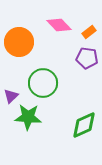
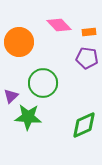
orange rectangle: rotated 32 degrees clockwise
